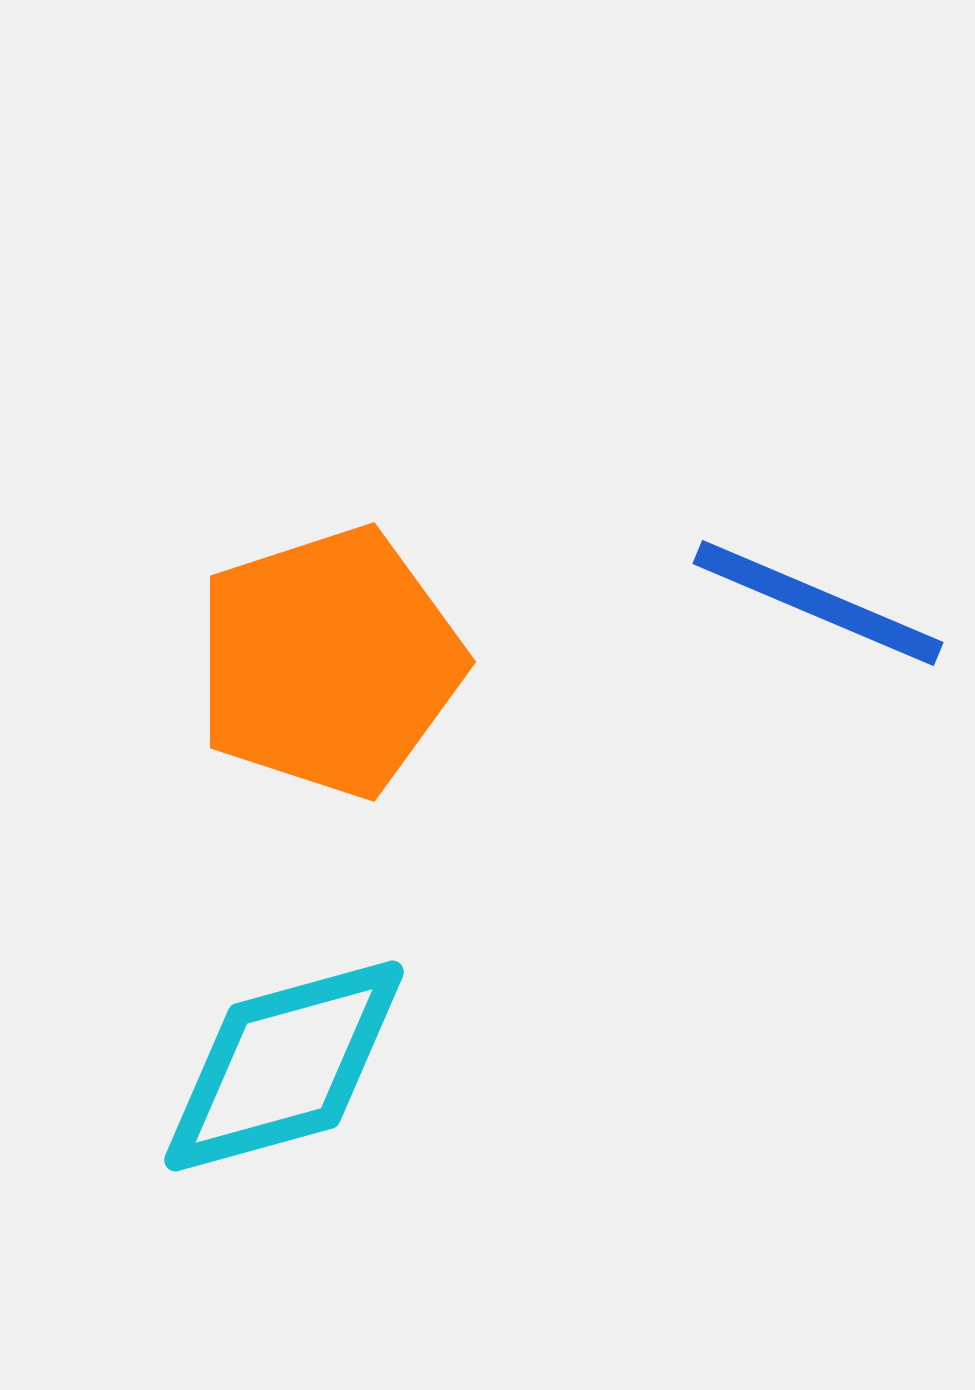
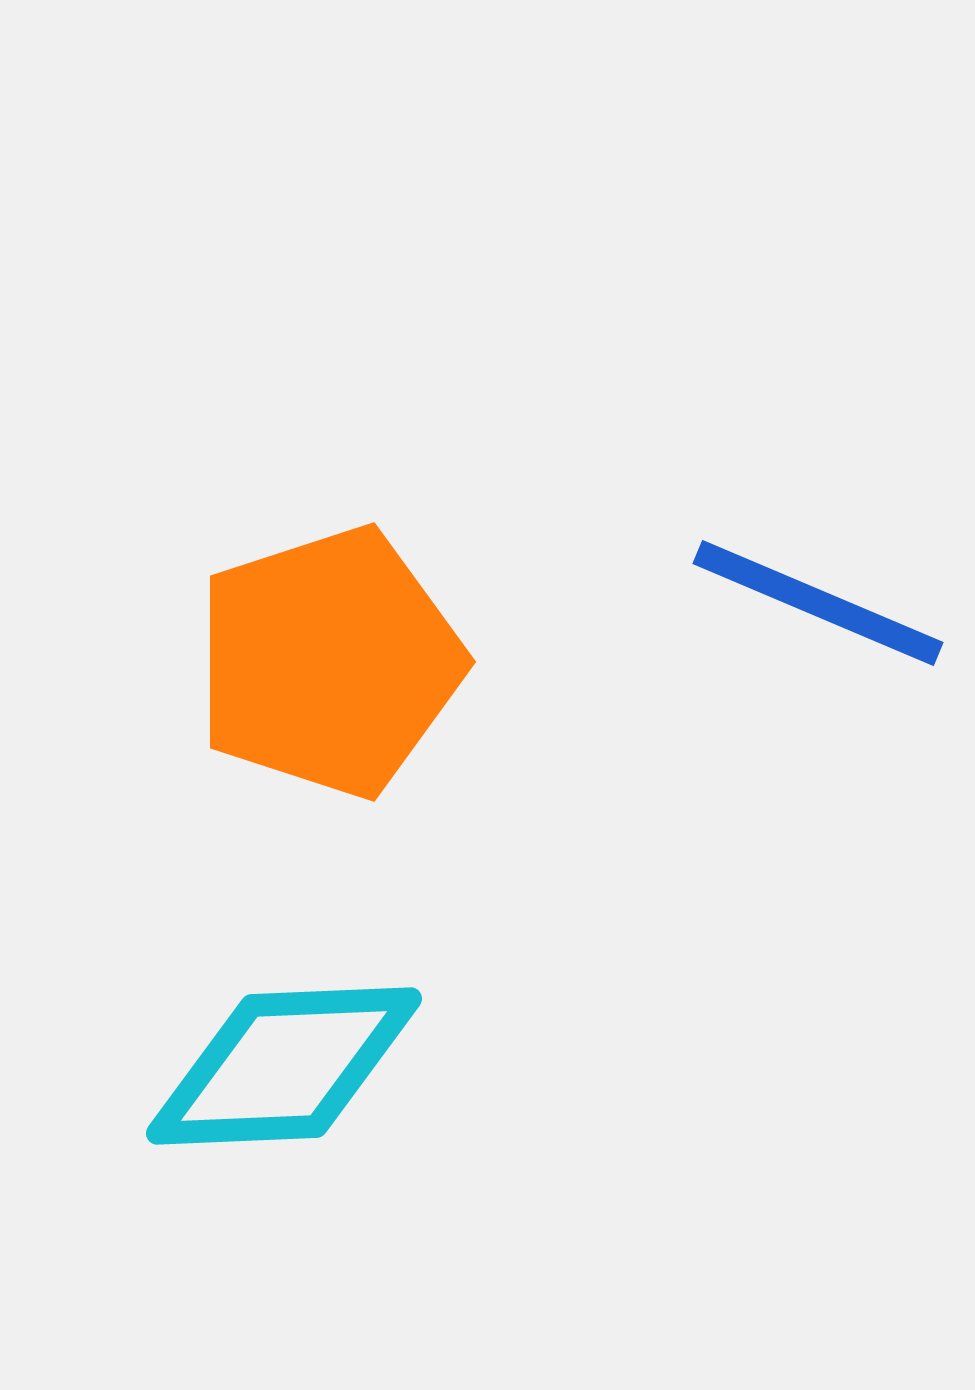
cyan diamond: rotated 13 degrees clockwise
